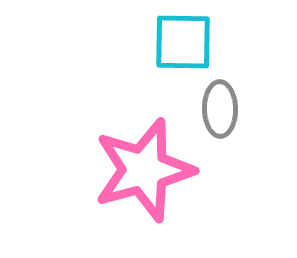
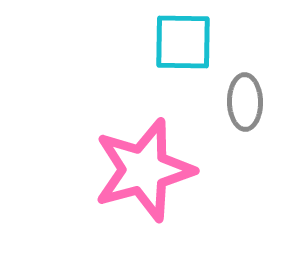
gray ellipse: moved 25 px right, 7 px up
